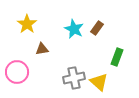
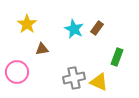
yellow triangle: rotated 18 degrees counterclockwise
